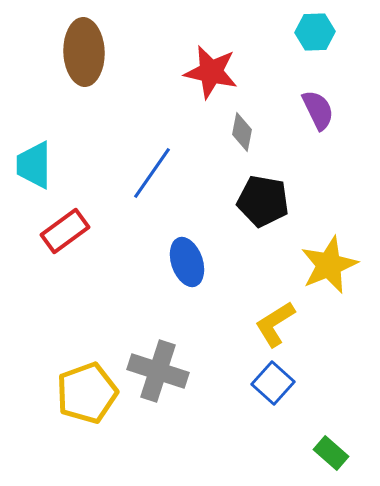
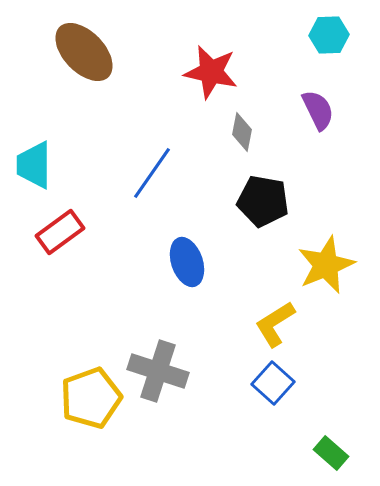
cyan hexagon: moved 14 px right, 3 px down
brown ellipse: rotated 42 degrees counterclockwise
red rectangle: moved 5 px left, 1 px down
yellow star: moved 3 px left
yellow pentagon: moved 4 px right, 5 px down
